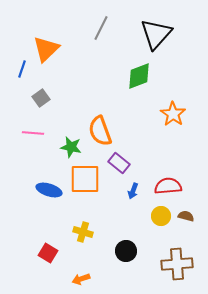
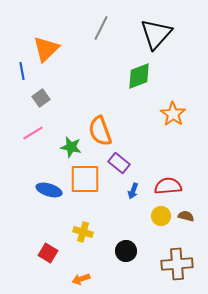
blue line: moved 2 px down; rotated 30 degrees counterclockwise
pink line: rotated 35 degrees counterclockwise
